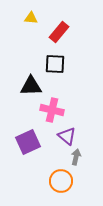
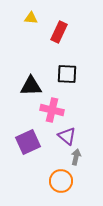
red rectangle: rotated 15 degrees counterclockwise
black square: moved 12 px right, 10 px down
